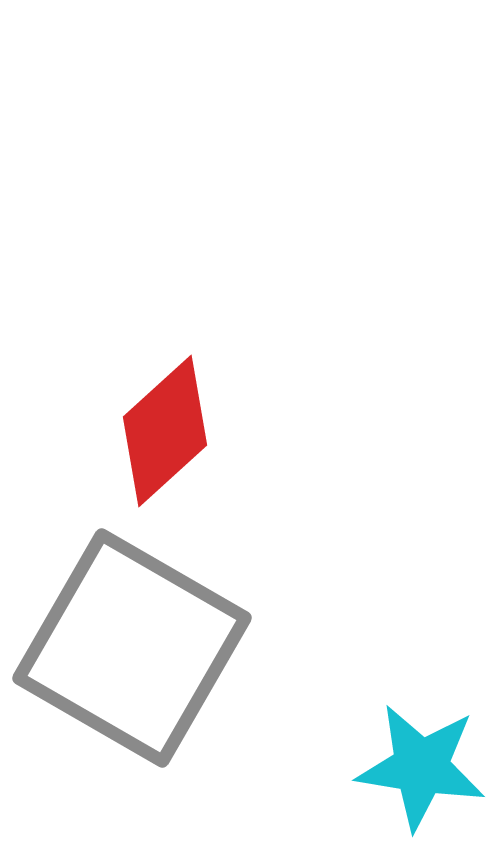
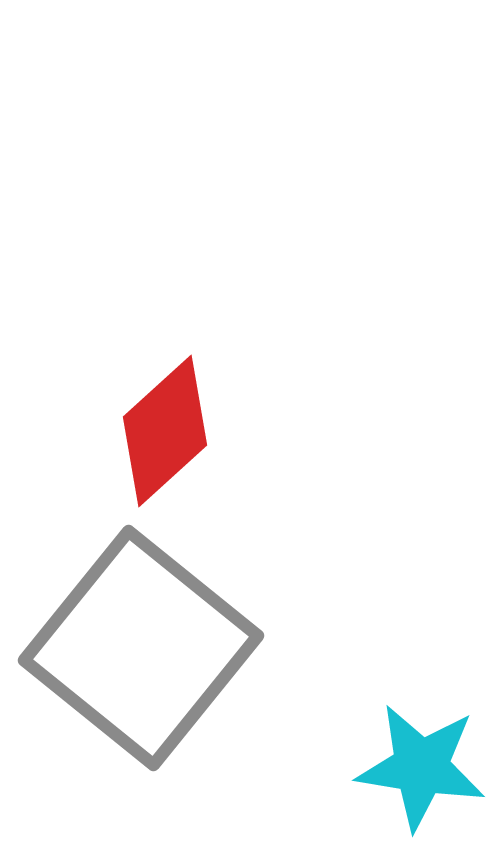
gray square: moved 9 px right; rotated 9 degrees clockwise
